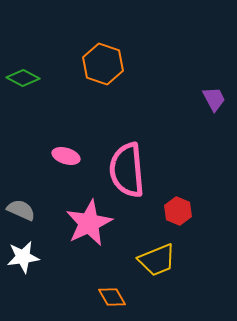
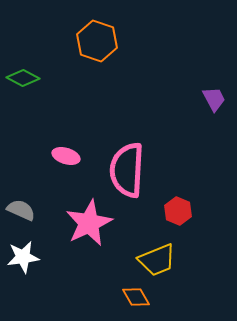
orange hexagon: moved 6 px left, 23 px up
pink semicircle: rotated 8 degrees clockwise
orange diamond: moved 24 px right
